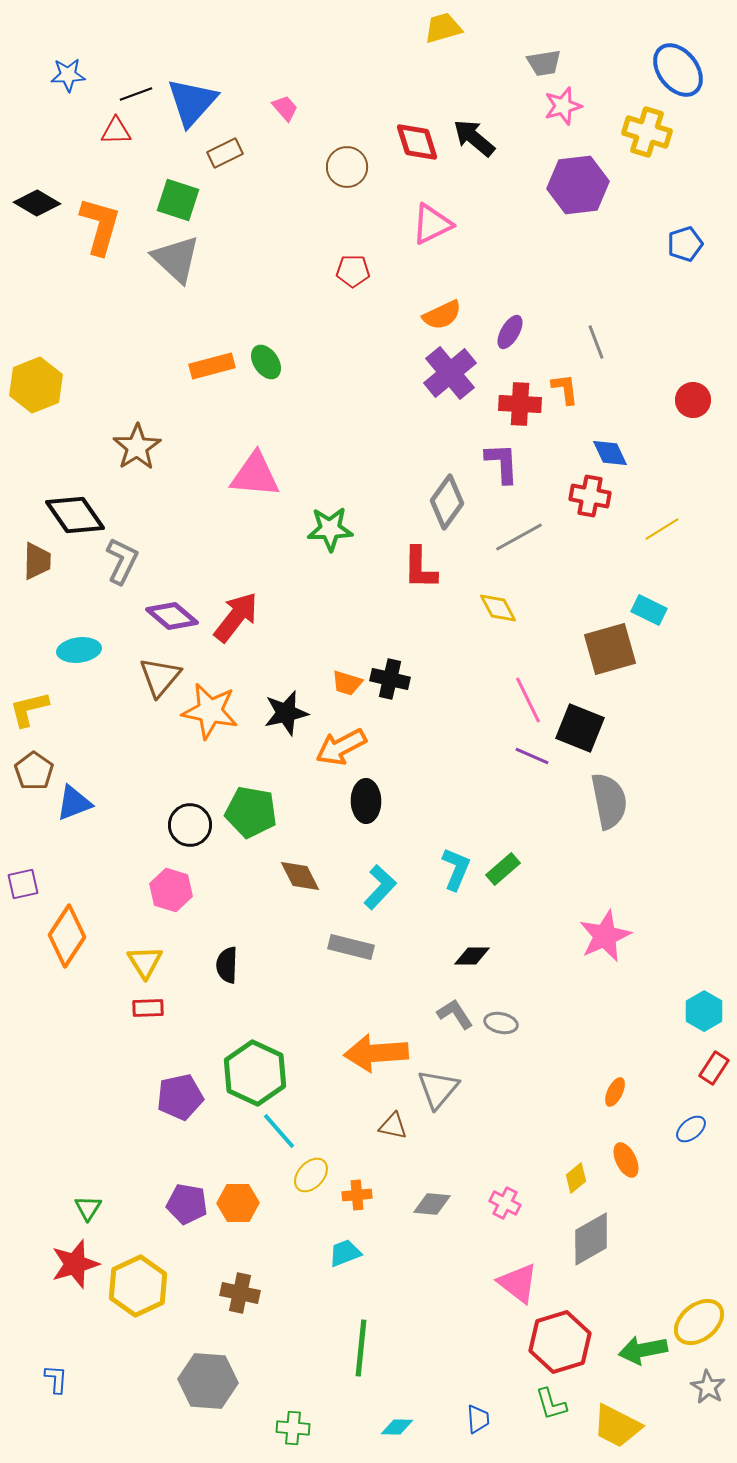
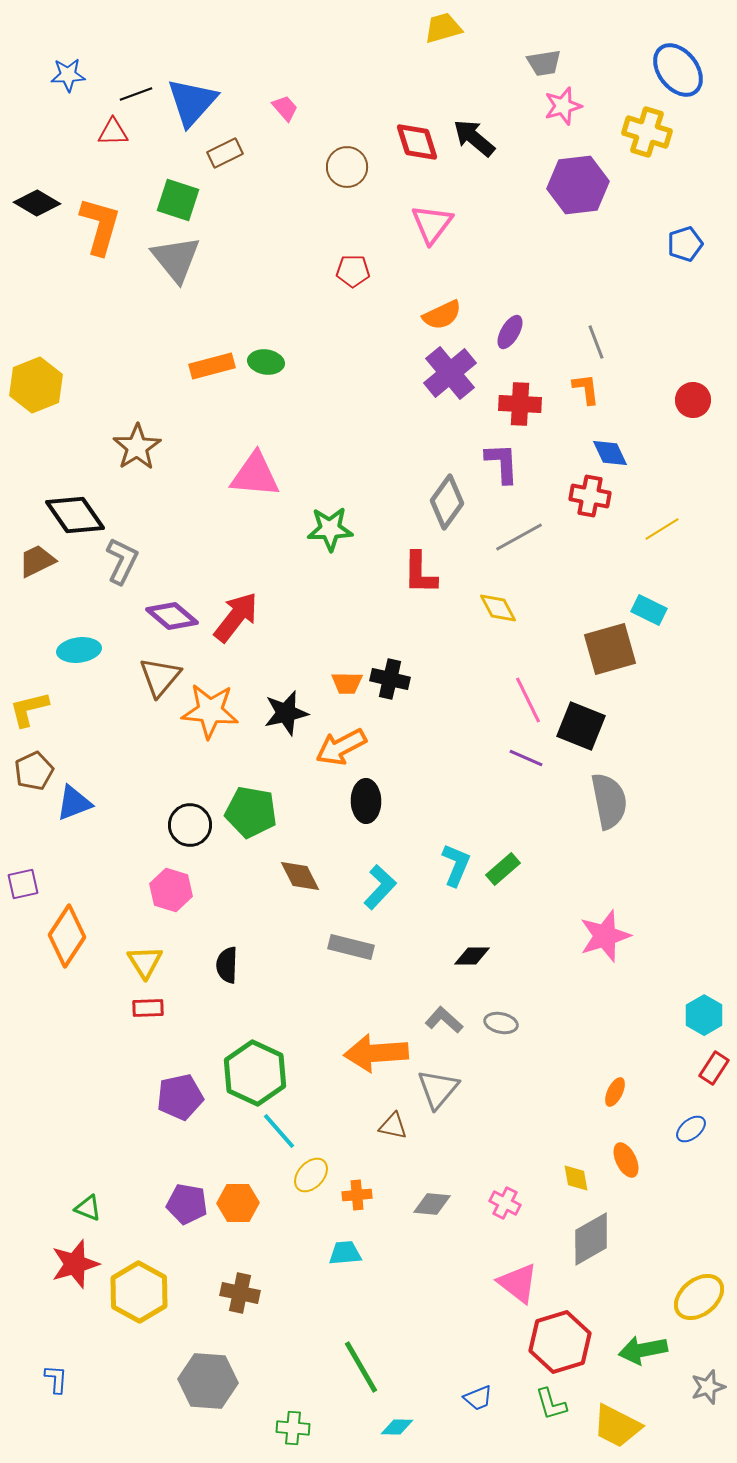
red triangle at (116, 131): moved 3 px left, 1 px down
pink triangle at (432, 224): rotated 27 degrees counterclockwise
gray triangle at (176, 259): rotated 8 degrees clockwise
green ellipse at (266, 362): rotated 48 degrees counterclockwise
orange L-shape at (565, 389): moved 21 px right
brown trapezoid at (37, 561): rotated 117 degrees counterclockwise
red L-shape at (420, 568): moved 5 px down
orange trapezoid at (347, 683): rotated 16 degrees counterclockwise
orange star at (210, 711): rotated 6 degrees counterclockwise
black square at (580, 728): moved 1 px right, 2 px up
purple line at (532, 756): moved 6 px left, 2 px down
brown pentagon at (34, 771): rotated 12 degrees clockwise
cyan L-shape at (456, 869): moved 4 px up
pink star at (605, 936): rotated 6 degrees clockwise
cyan hexagon at (704, 1011): moved 4 px down
gray L-shape at (455, 1014): moved 11 px left, 6 px down; rotated 15 degrees counterclockwise
yellow diamond at (576, 1178): rotated 60 degrees counterclockwise
green triangle at (88, 1208): rotated 40 degrees counterclockwise
cyan trapezoid at (345, 1253): rotated 16 degrees clockwise
yellow hexagon at (138, 1286): moved 1 px right, 6 px down; rotated 6 degrees counterclockwise
yellow ellipse at (699, 1322): moved 25 px up
green line at (361, 1348): moved 19 px down; rotated 36 degrees counterclockwise
gray star at (708, 1387): rotated 24 degrees clockwise
blue trapezoid at (478, 1419): moved 21 px up; rotated 72 degrees clockwise
